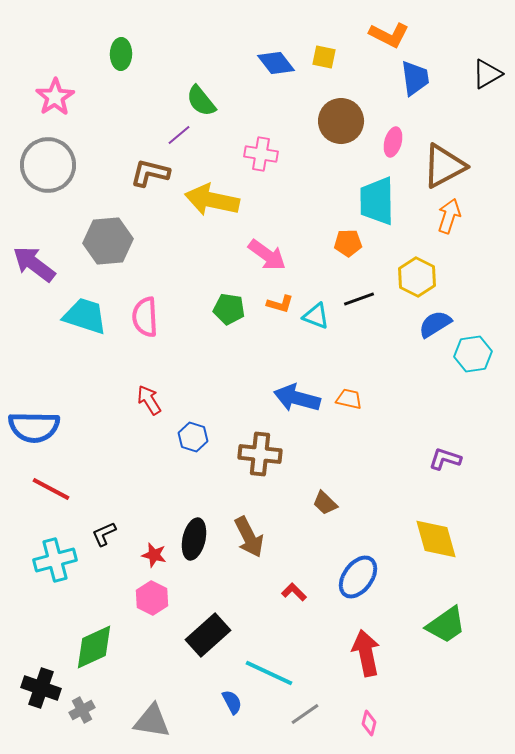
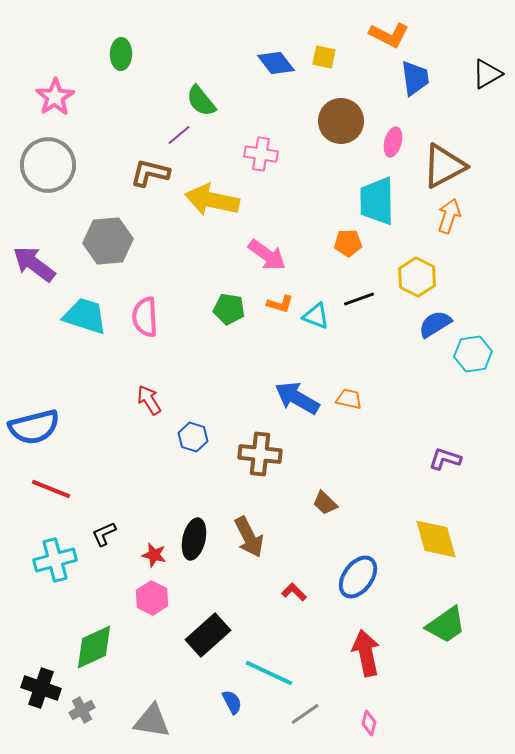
blue arrow at (297, 398): rotated 15 degrees clockwise
blue semicircle at (34, 427): rotated 15 degrees counterclockwise
red line at (51, 489): rotated 6 degrees counterclockwise
